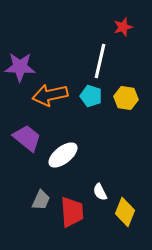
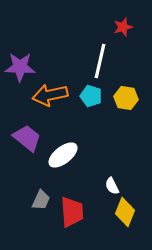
white semicircle: moved 12 px right, 6 px up
